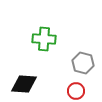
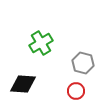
green cross: moved 3 px left, 4 px down; rotated 35 degrees counterclockwise
black diamond: moved 1 px left
